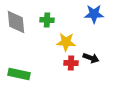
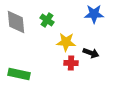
green cross: rotated 32 degrees clockwise
black arrow: moved 5 px up
